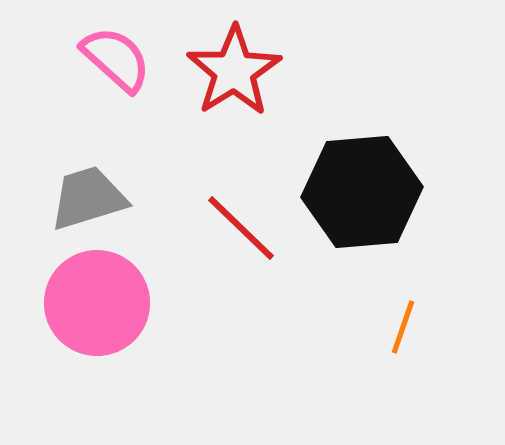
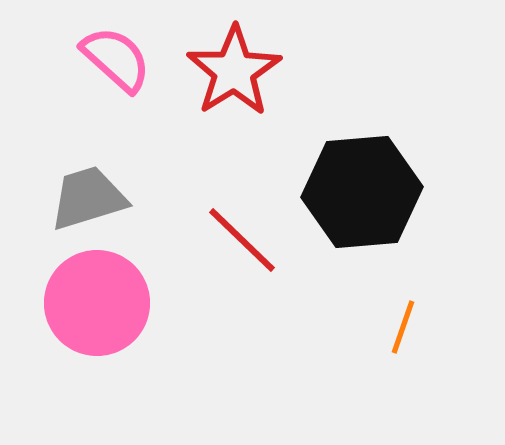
red line: moved 1 px right, 12 px down
